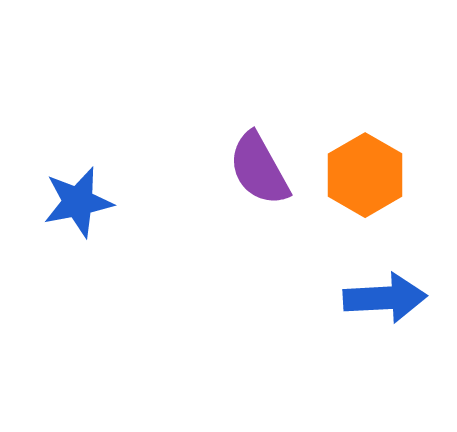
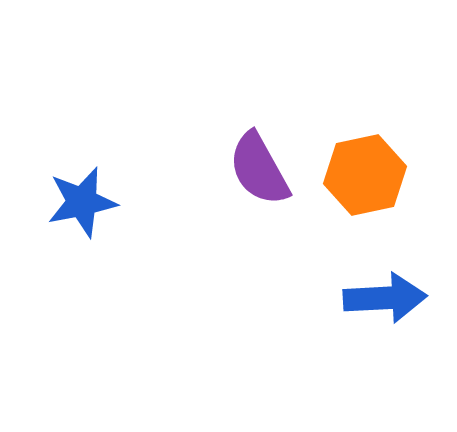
orange hexagon: rotated 18 degrees clockwise
blue star: moved 4 px right
